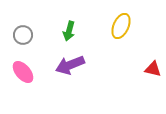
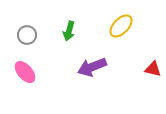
yellow ellipse: rotated 20 degrees clockwise
gray circle: moved 4 px right
purple arrow: moved 22 px right, 2 px down
pink ellipse: moved 2 px right
